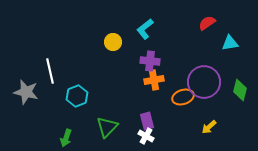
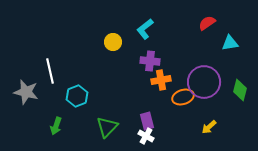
orange cross: moved 7 px right
green arrow: moved 10 px left, 12 px up
